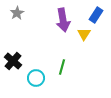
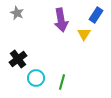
gray star: rotated 16 degrees counterclockwise
purple arrow: moved 2 px left
black cross: moved 5 px right, 2 px up; rotated 12 degrees clockwise
green line: moved 15 px down
